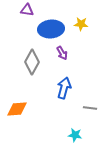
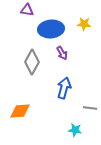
yellow star: moved 3 px right
orange diamond: moved 3 px right, 2 px down
cyan star: moved 5 px up
